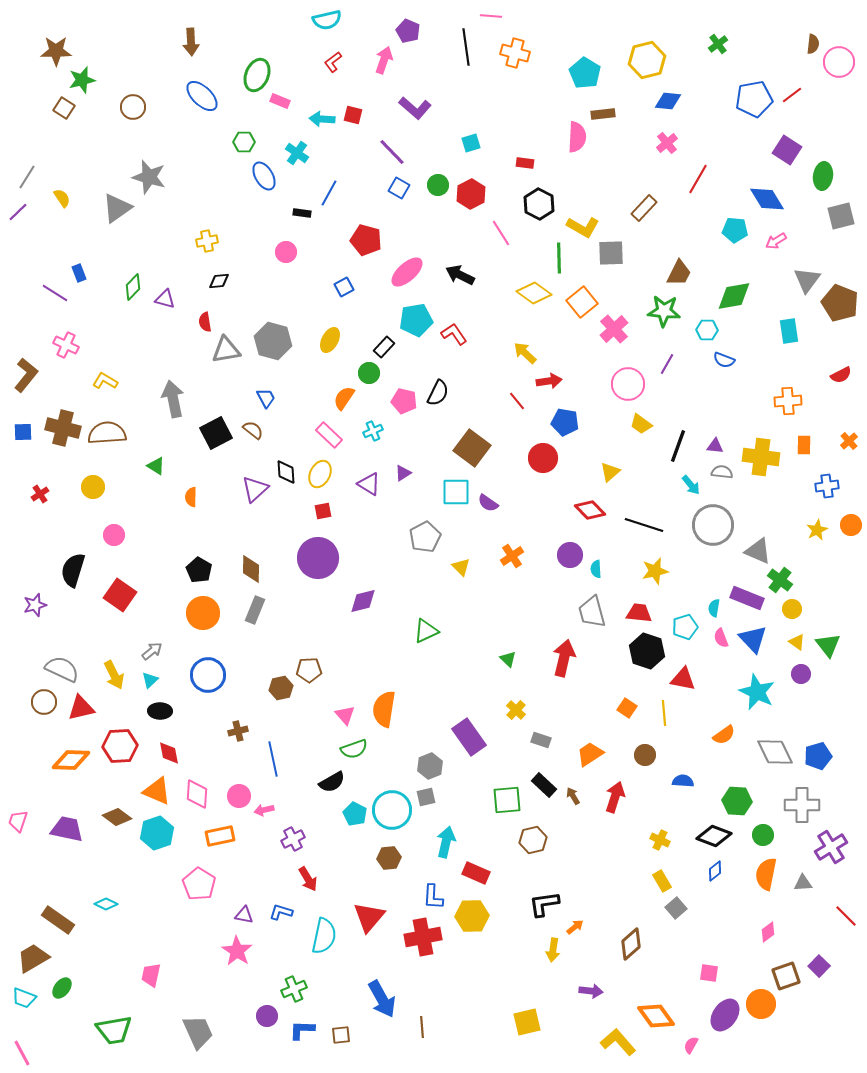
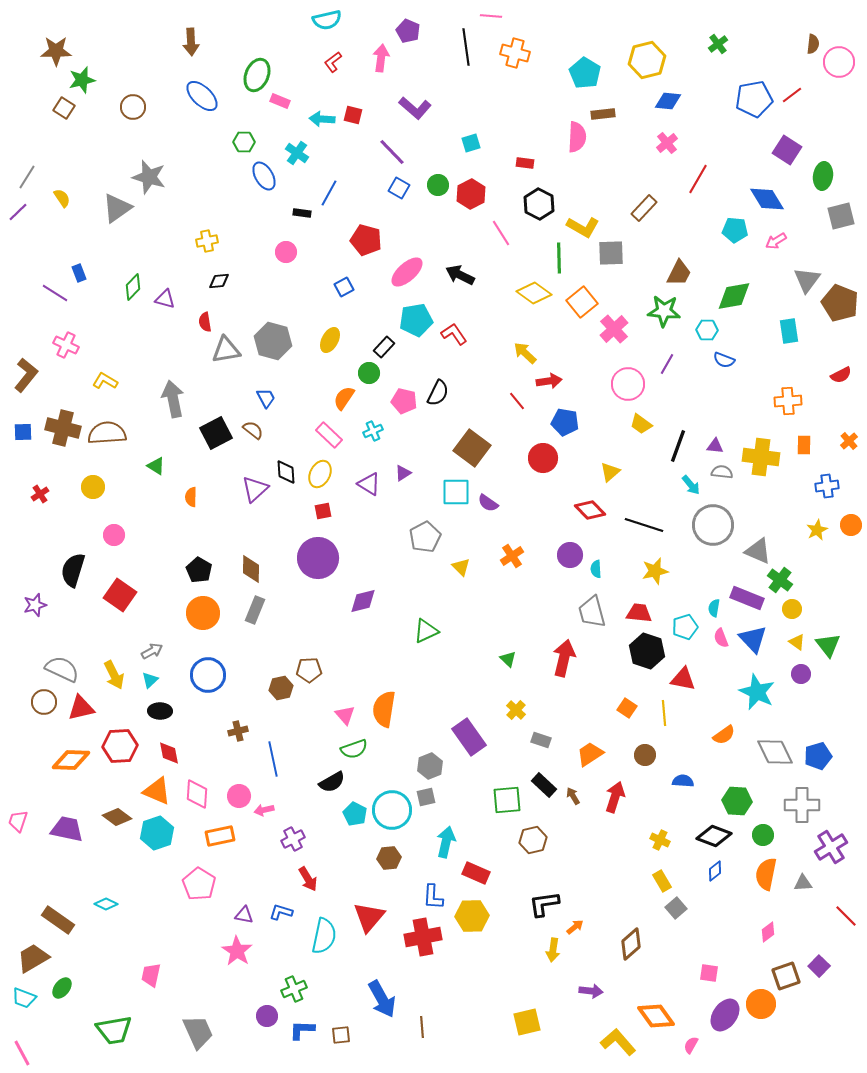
pink arrow at (384, 60): moved 3 px left, 2 px up; rotated 12 degrees counterclockwise
gray arrow at (152, 651): rotated 10 degrees clockwise
